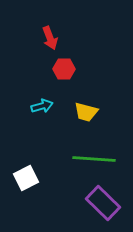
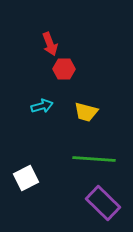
red arrow: moved 6 px down
